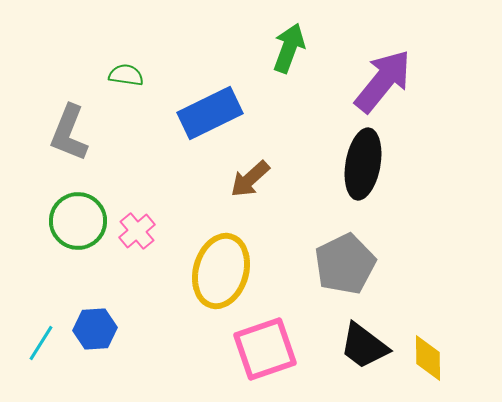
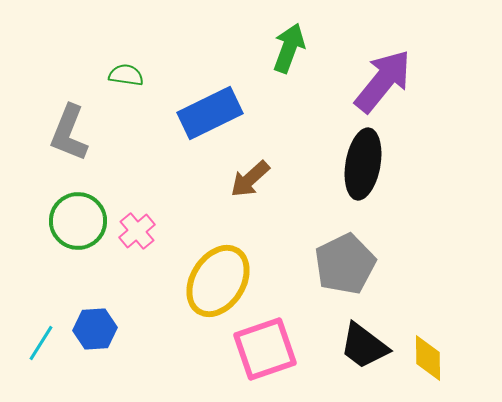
yellow ellipse: moved 3 px left, 10 px down; rotated 16 degrees clockwise
